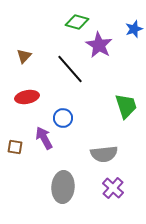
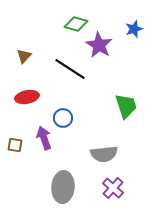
green diamond: moved 1 px left, 2 px down
black line: rotated 16 degrees counterclockwise
purple arrow: rotated 10 degrees clockwise
brown square: moved 2 px up
